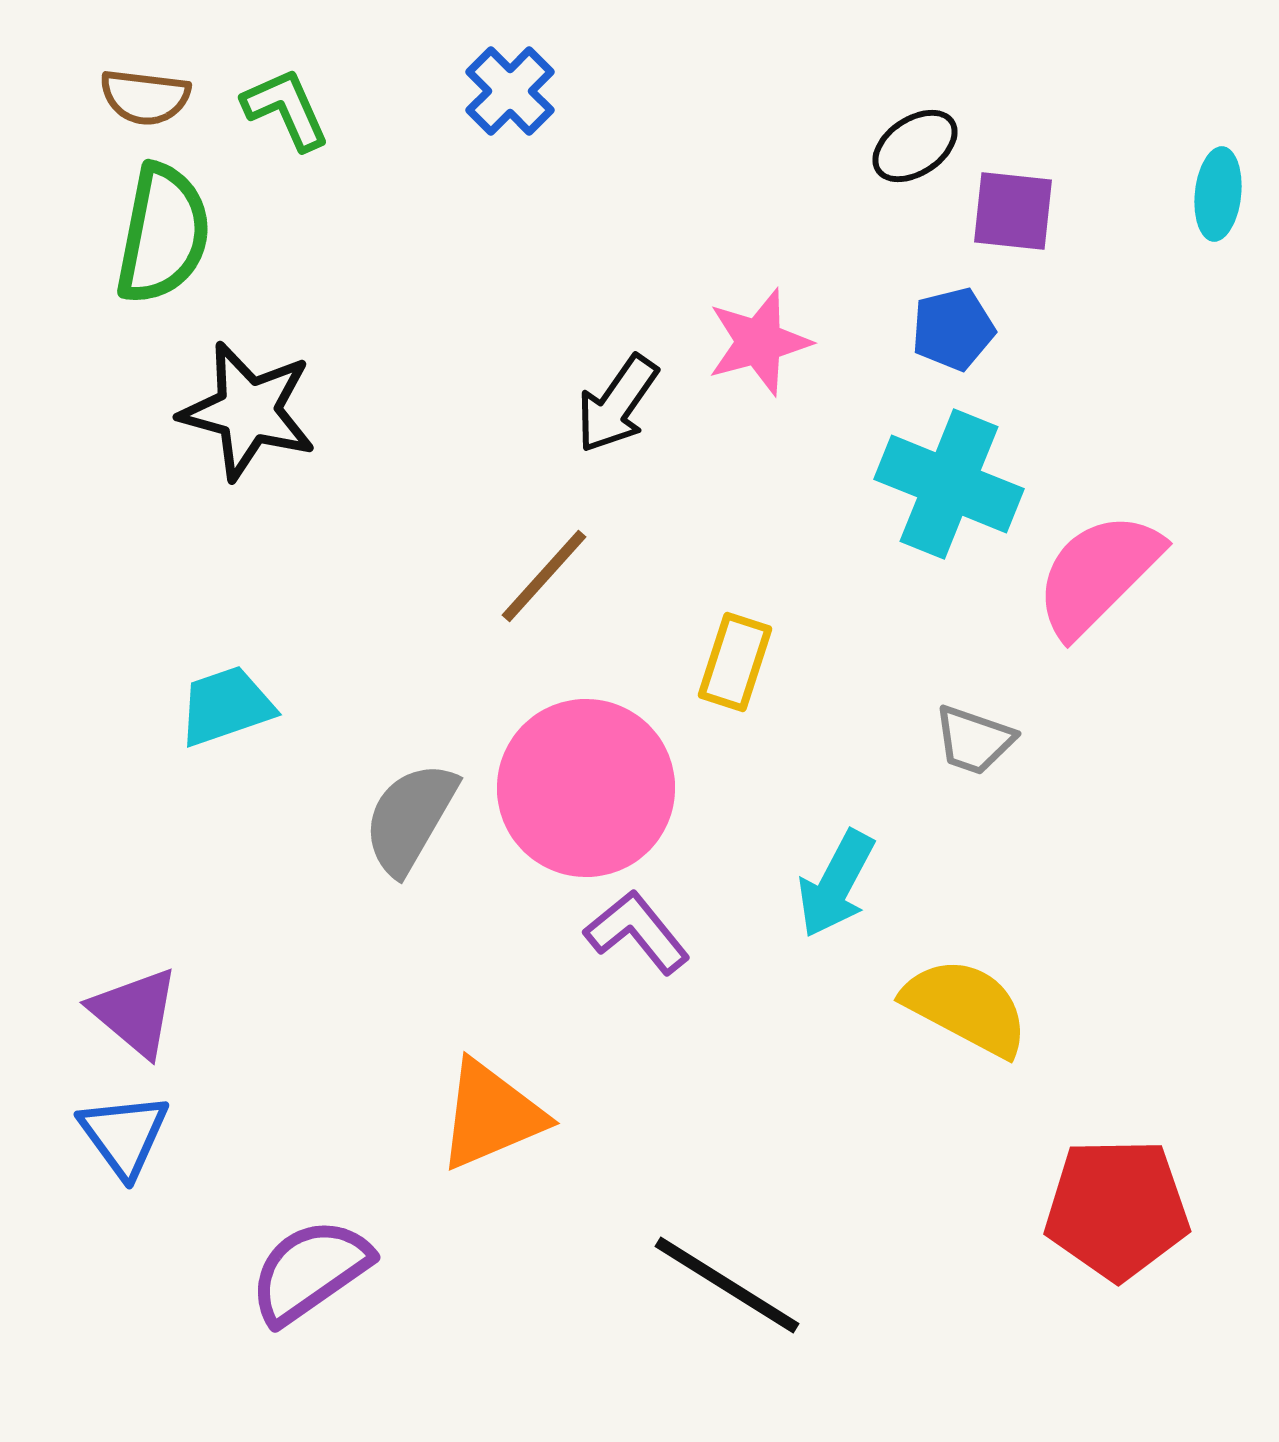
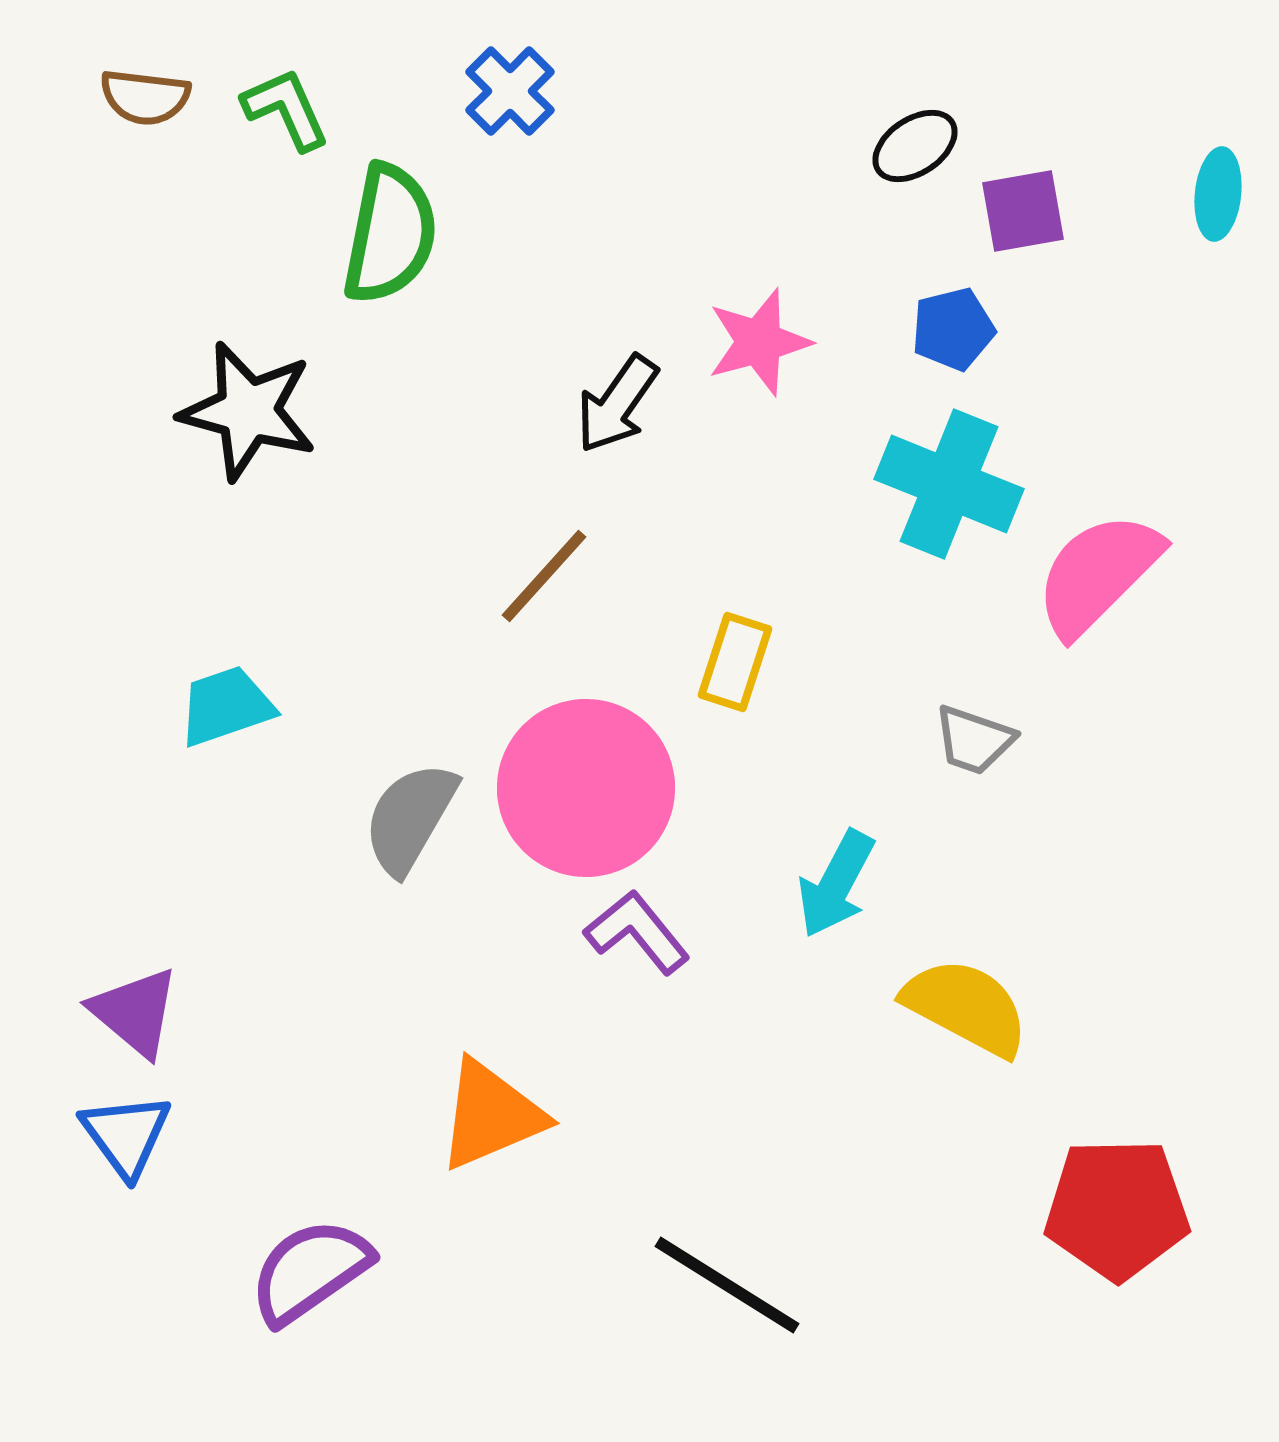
purple square: moved 10 px right; rotated 16 degrees counterclockwise
green semicircle: moved 227 px right
blue triangle: moved 2 px right
